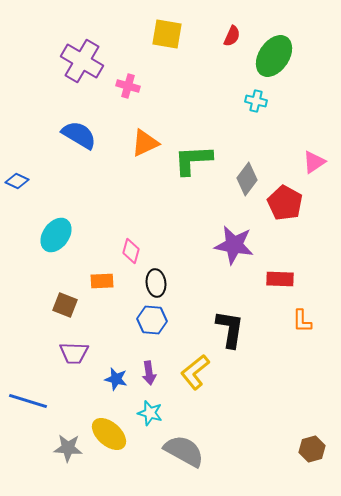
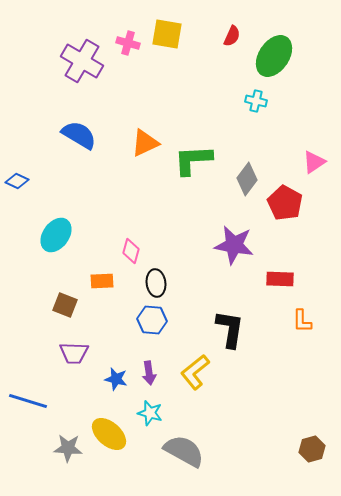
pink cross: moved 43 px up
